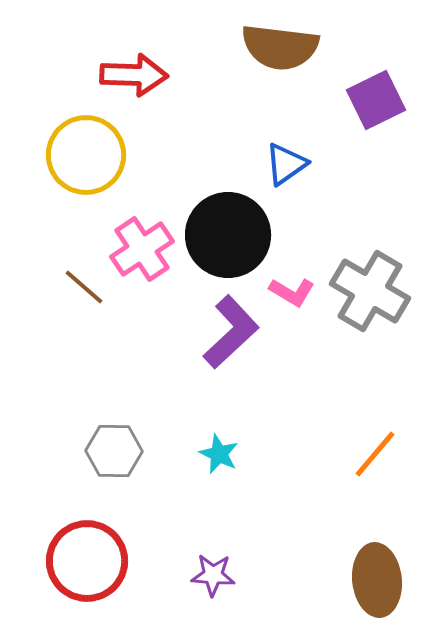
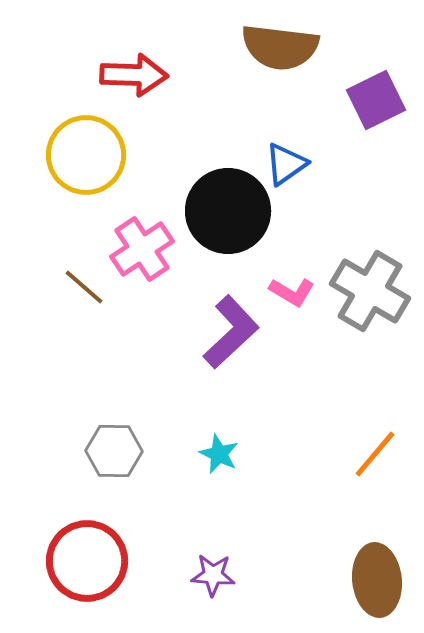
black circle: moved 24 px up
